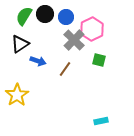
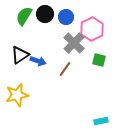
gray cross: moved 3 px down
black triangle: moved 11 px down
yellow star: rotated 20 degrees clockwise
